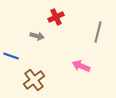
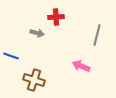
red cross: rotated 21 degrees clockwise
gray line: moved 1 px left, 3 px down
gray arrow: moved 3 px up
brown cross: rotated 35 degrees counterclockwise
